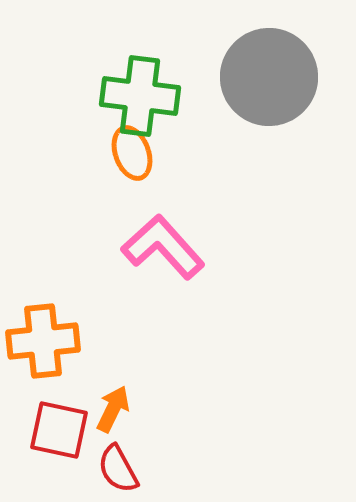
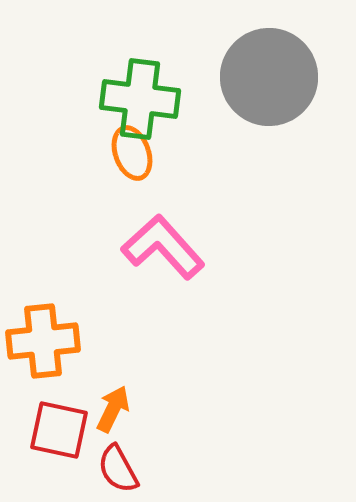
green cross: moved 3 px down
